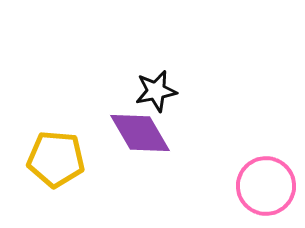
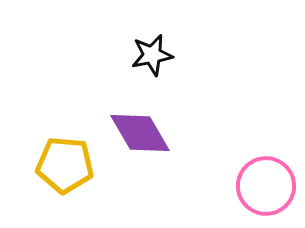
black star: moved 4 px left, 36 px up
yellow pentagon: moved 9 px right, 6 px down
